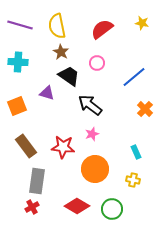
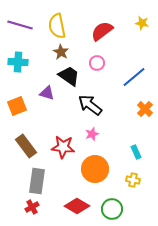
red semicircle: moved 2 px down
